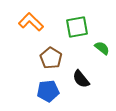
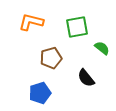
orange L-shape: rotated 30 degrees counterclockwise
brown pentagon: rotated 25 degrees clockwise
black semicircle: moved 5 px right, 1 px up
blue pentagon: moved 8 px left, 2 px down; rotated 10 degrees counterclockwise
